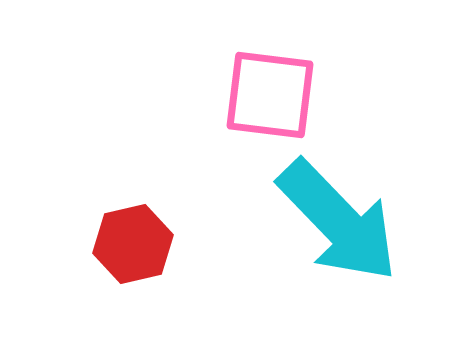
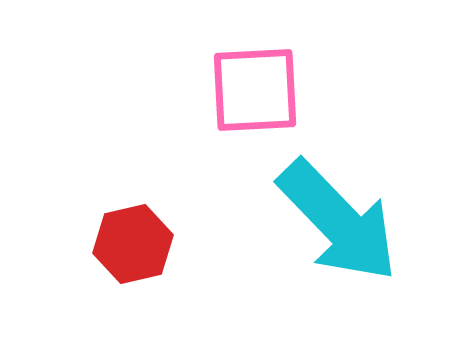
pink square: moved 15 px left, 5 px up; rotated 10 degrees counterclockwise
